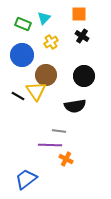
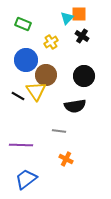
cyan triangle: moved 23 px right
blue circle: moved 4 px right, 5 px down
purple line: moved 29 px left
